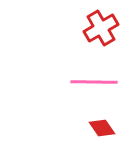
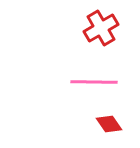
red diamond: moved 7 px right, 4 px up
